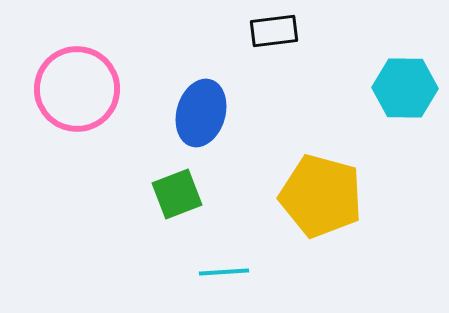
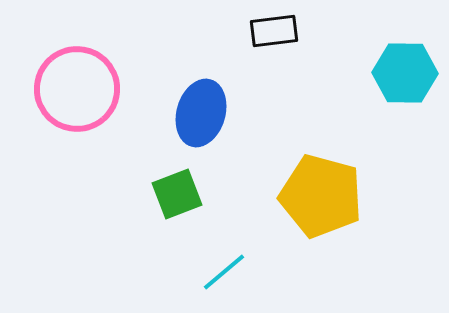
cyan hexagon: moved 15 px up
cyan line: rotated 36 degrees counterclockwise
